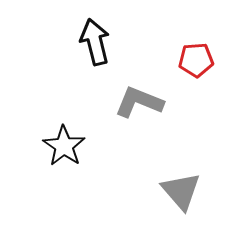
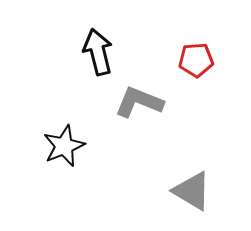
black arrow: moved 3 px right, 10 px down
black star: rotated 15 degrees clockwise
gray triangle: moved 11 px right; rotated 18 degrees counterclockwise
